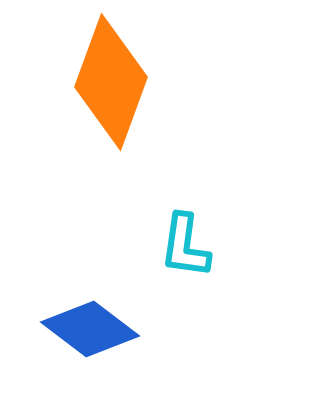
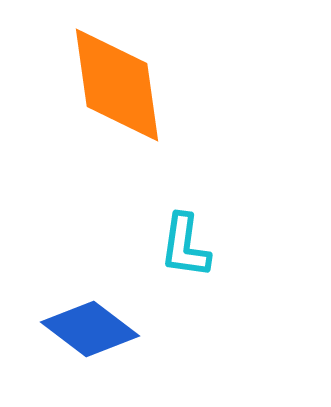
orange diamond: moved 6 px right, 3 px down; rotated 28 degrees counterclockwise
